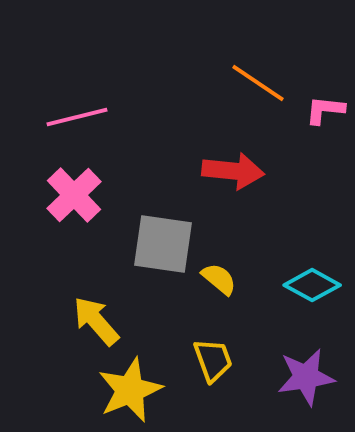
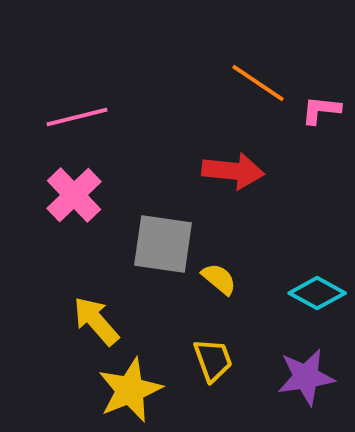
pink L-shape: moved 4 px left
cyan diamond: moved 5 px right, 8 px down
